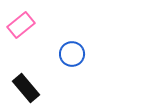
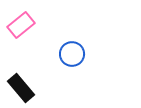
black rectangle: moved 5 px left
